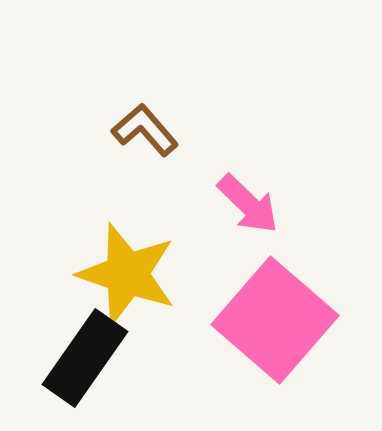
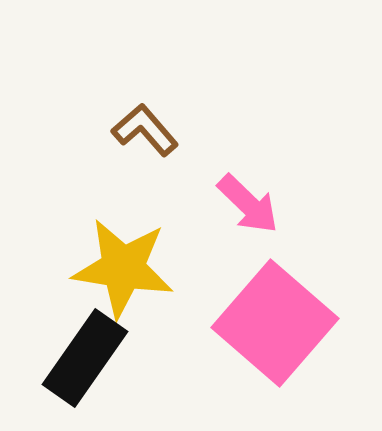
yellow star: moved 4 px left, 6 px up; rotated 10 degrees counterclockwise
pink square: moved 3 px down
